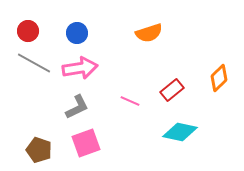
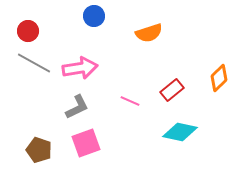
blue circle: moved 17 px right, 17 px up
